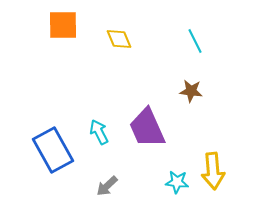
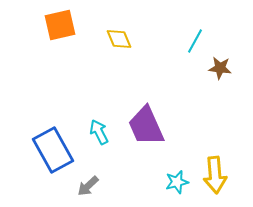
orange square: moved 3 px left; rotated 12 degrees counterclockwise
cyan line: rotated 55 degrees clockwise
brown star: moved 29 px right, 23 px up
purple trapezoid: moved 1 px left, 2 px up
yellow arrow: moved 2 px right, 4 px down
cyan star: rotated 20 degrees counterclockwise
gray arrow: moved 19 px left
